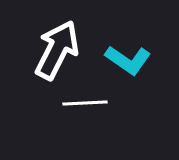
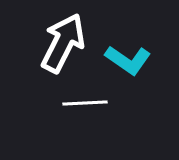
white arrow: moved 6 px right, 7 px up
